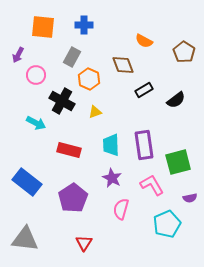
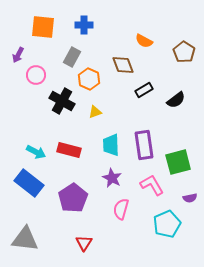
cyan arrow: moved 29 px down
blue rectangle: moved 2 px right, 1 px down
